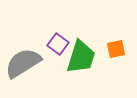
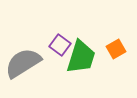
purple square: moved 2 px right, 1 px down
orange square: rotated 18 degrees counterclockwise
